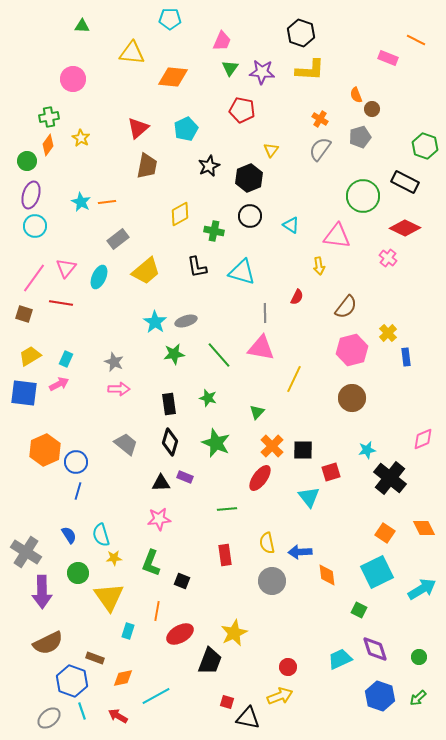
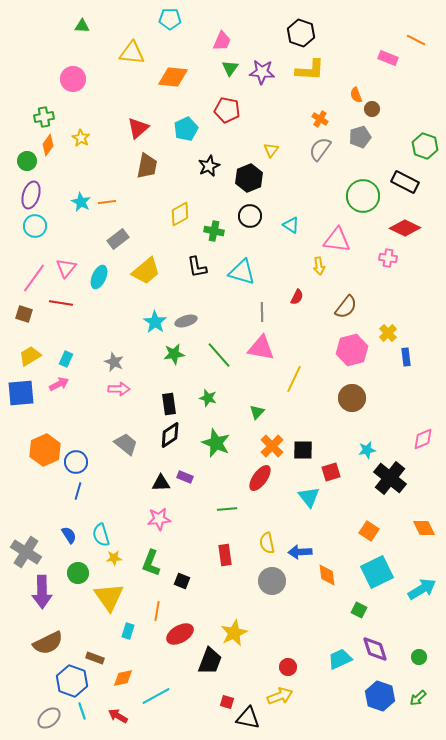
red pentagon at (242, 110): moved 15 px left
green cross at (49, 117): moved 5 px left
pink triangle at (337, 236): moved 4 px down
pink cross at (388, 258): rotated 30 degrees counterclockwise
gray line at (265, 313): moved 3 px left, 1 px up
blue square at (24, 393): moved 3 px left; rotated 12 degrees counterclockwise
black diamond at (170, 442): moved 7 px up; rotated 40 degrees clockwise
orange square at (385, 533): moved 16 px left, 2 px up
